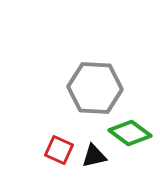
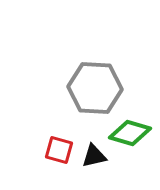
green diamond: rotated 21 degrees counterclockwise
red square: rotated 8 degrees counterclockwise
